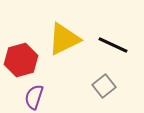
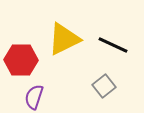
red hexagon: rotated 16 degrees clockwise
